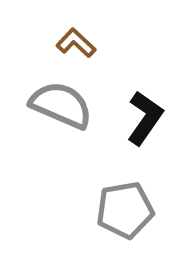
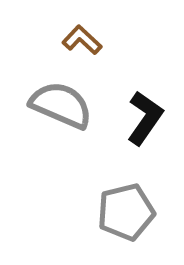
brown L-shape: moved 6 px right, 3 px up
gray pentagon: moved 1 px right, 2 px down; rotated 4 degrees counterclockwise
